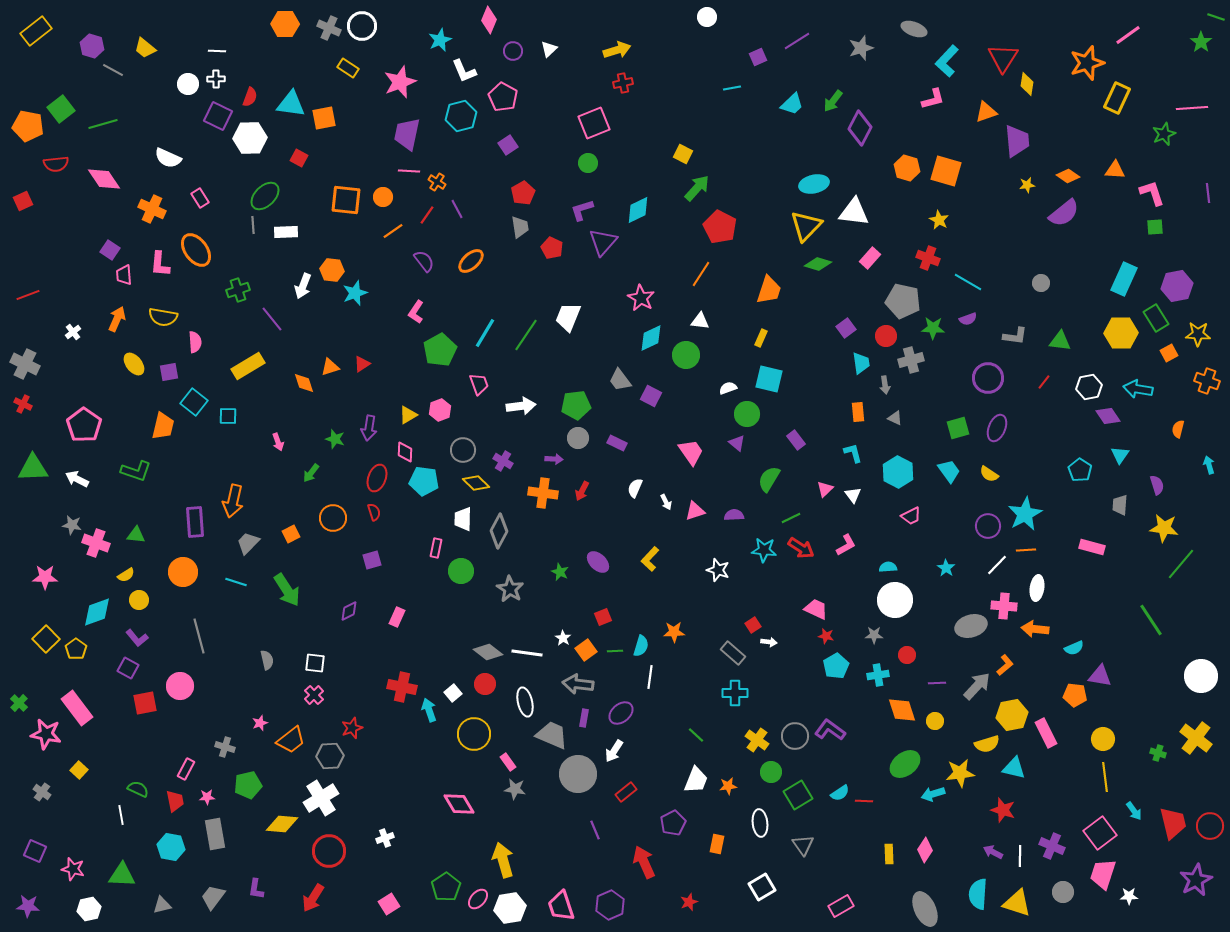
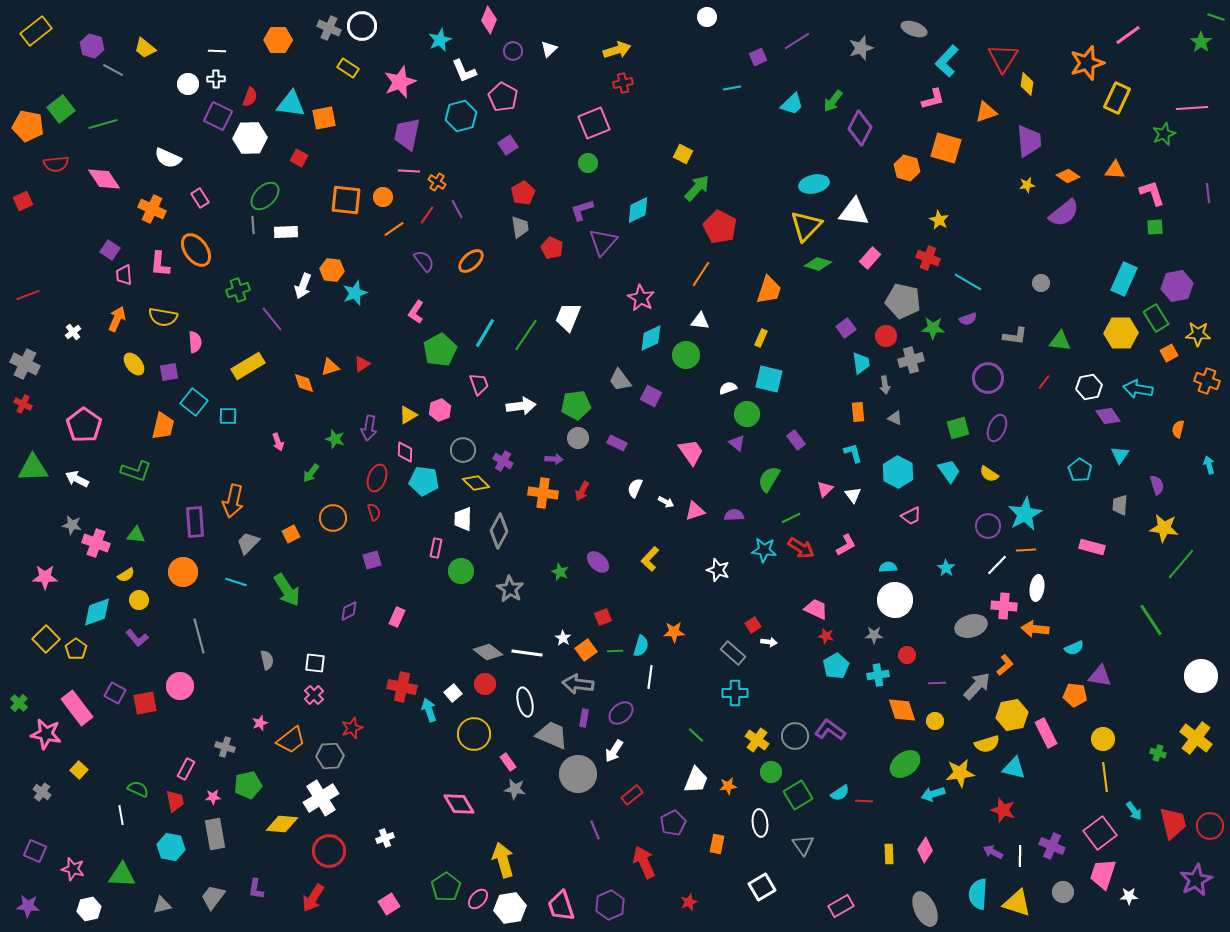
orange hexagon at (285, 24): moved 7 px left, 16 px down
purple trapezoid at (1017, 141): moved 12 px right
orange square at (946, 171): moved 23 px up
orange line at (393, 231): moved 1 px right, 2 px up
white arrow at (666, 502): rotated 35 degrees counterclockwise
purple square at (128, 668): moved 13 px left, 25 px down
red rectangle at (626, 792): moved 6 px right, 3 px down
pink star at (207, 797): moved 6 px right
